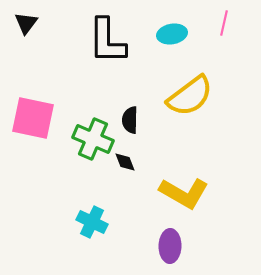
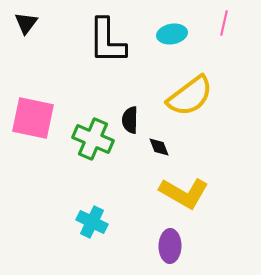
black diamond: moved 34 px right, 15 px up
